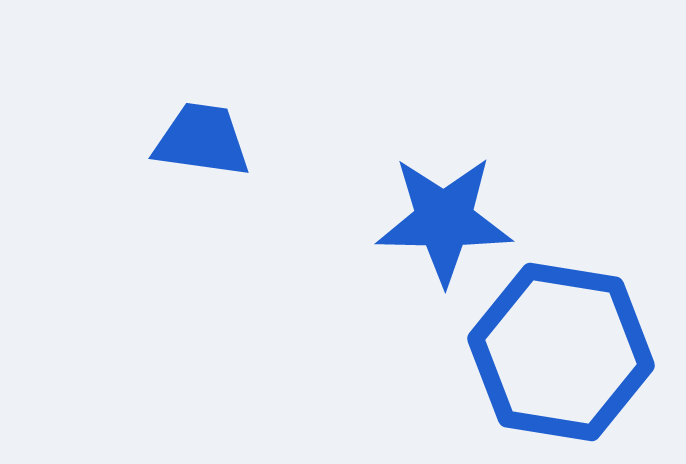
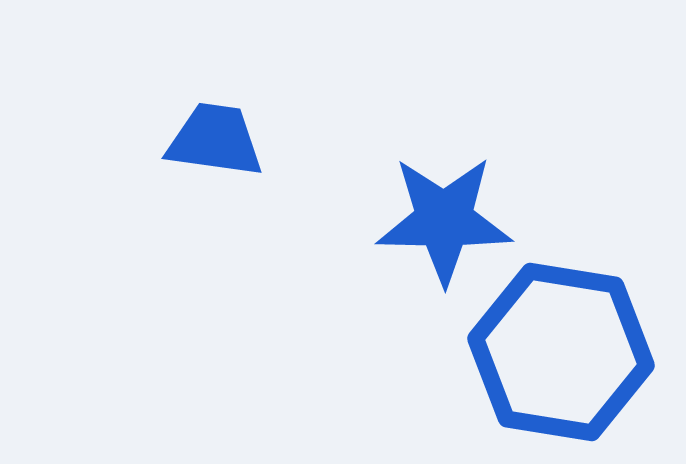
blue trapezoid: moved 13 px right
